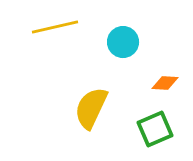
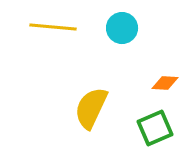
yellow line: moved 2 px left; rotated 18 degrees clockwise
cyan circle: moved 1 px left, 14 px up
green square: moved 1 px up
